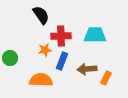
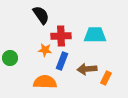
orange star: rotated 16 degrees clockwise
orange semicircle: moved 4 px right, 2 px down
